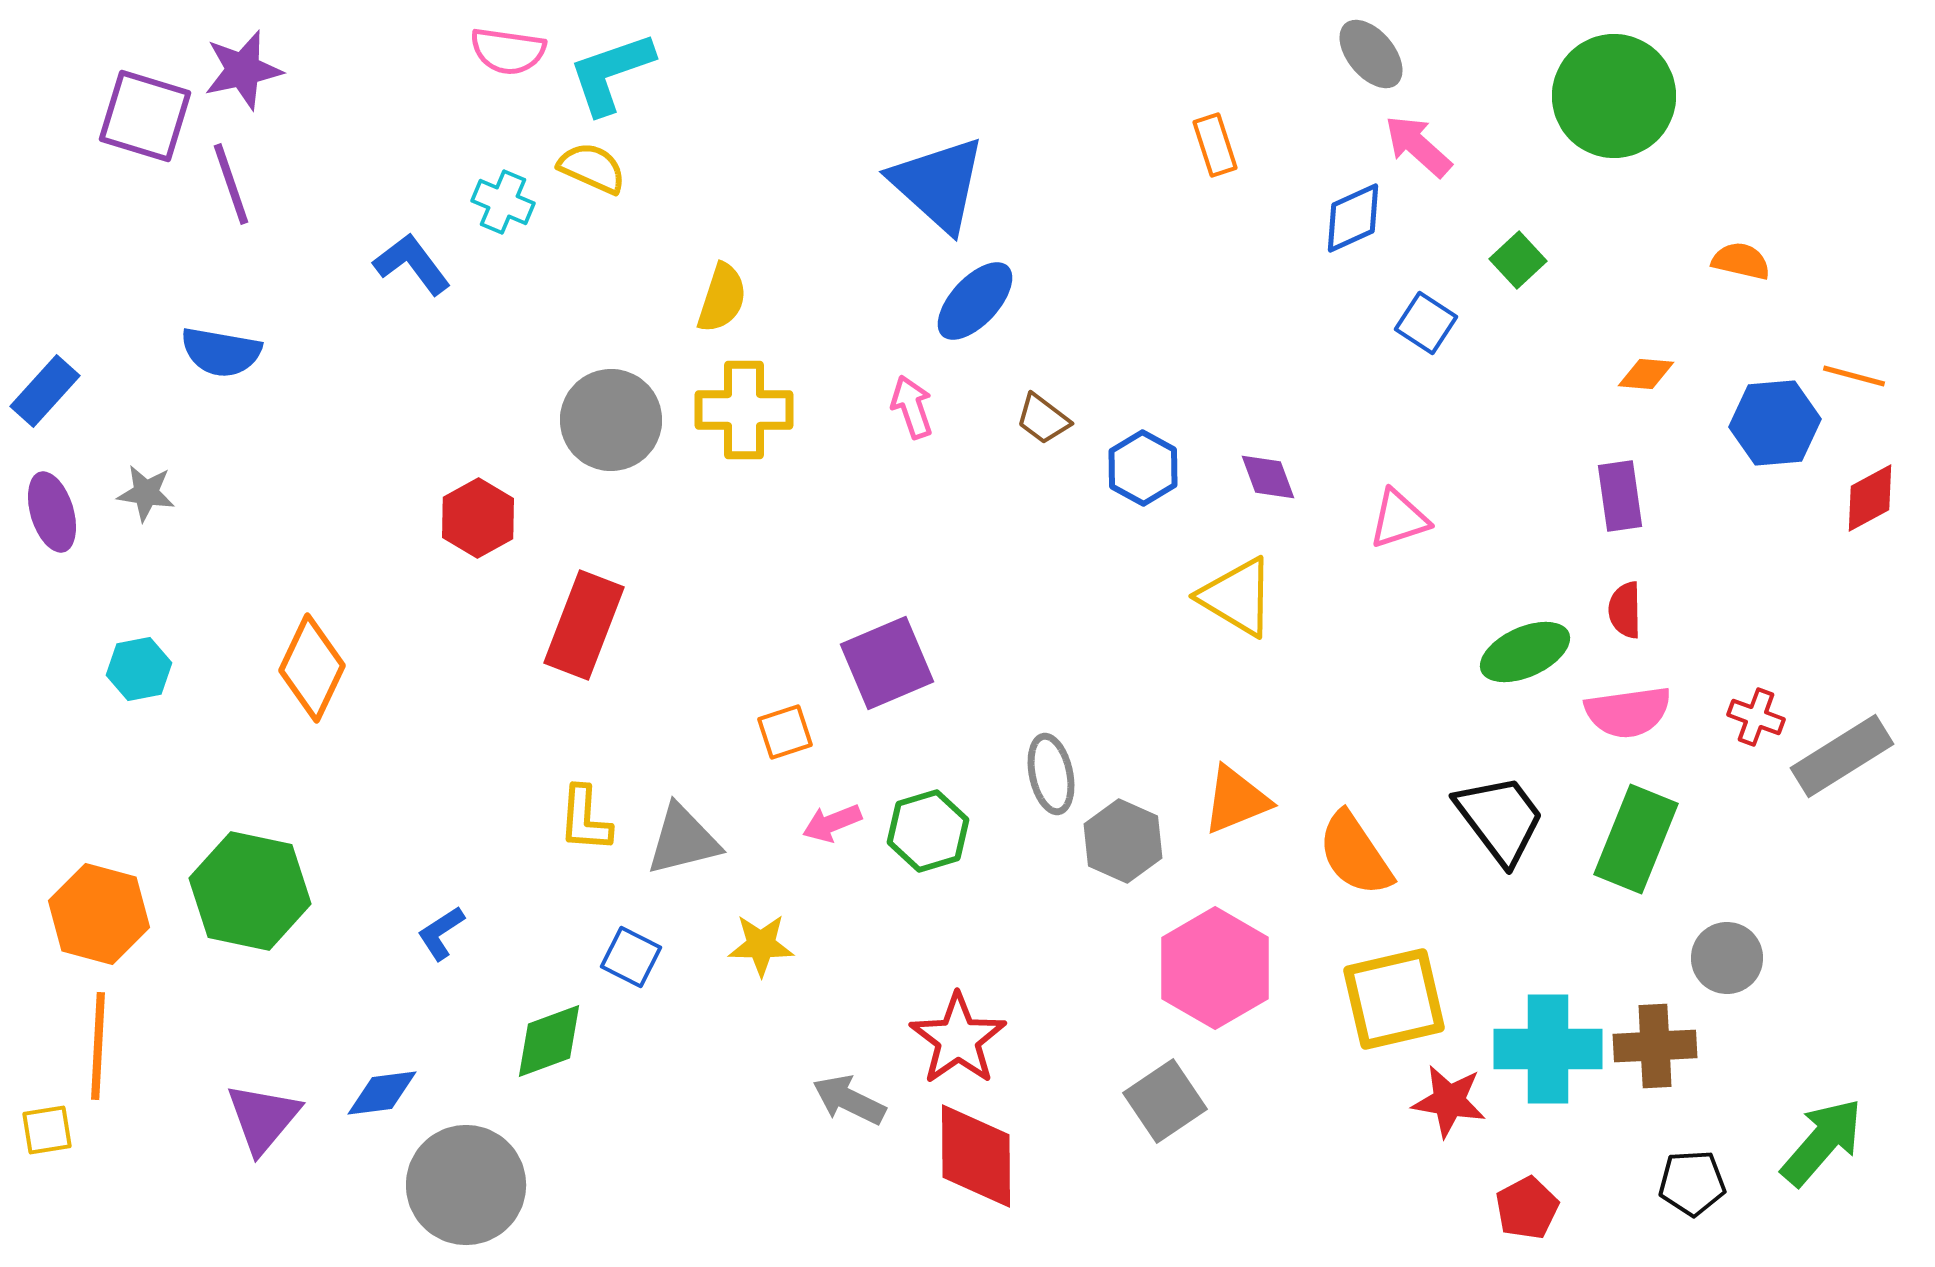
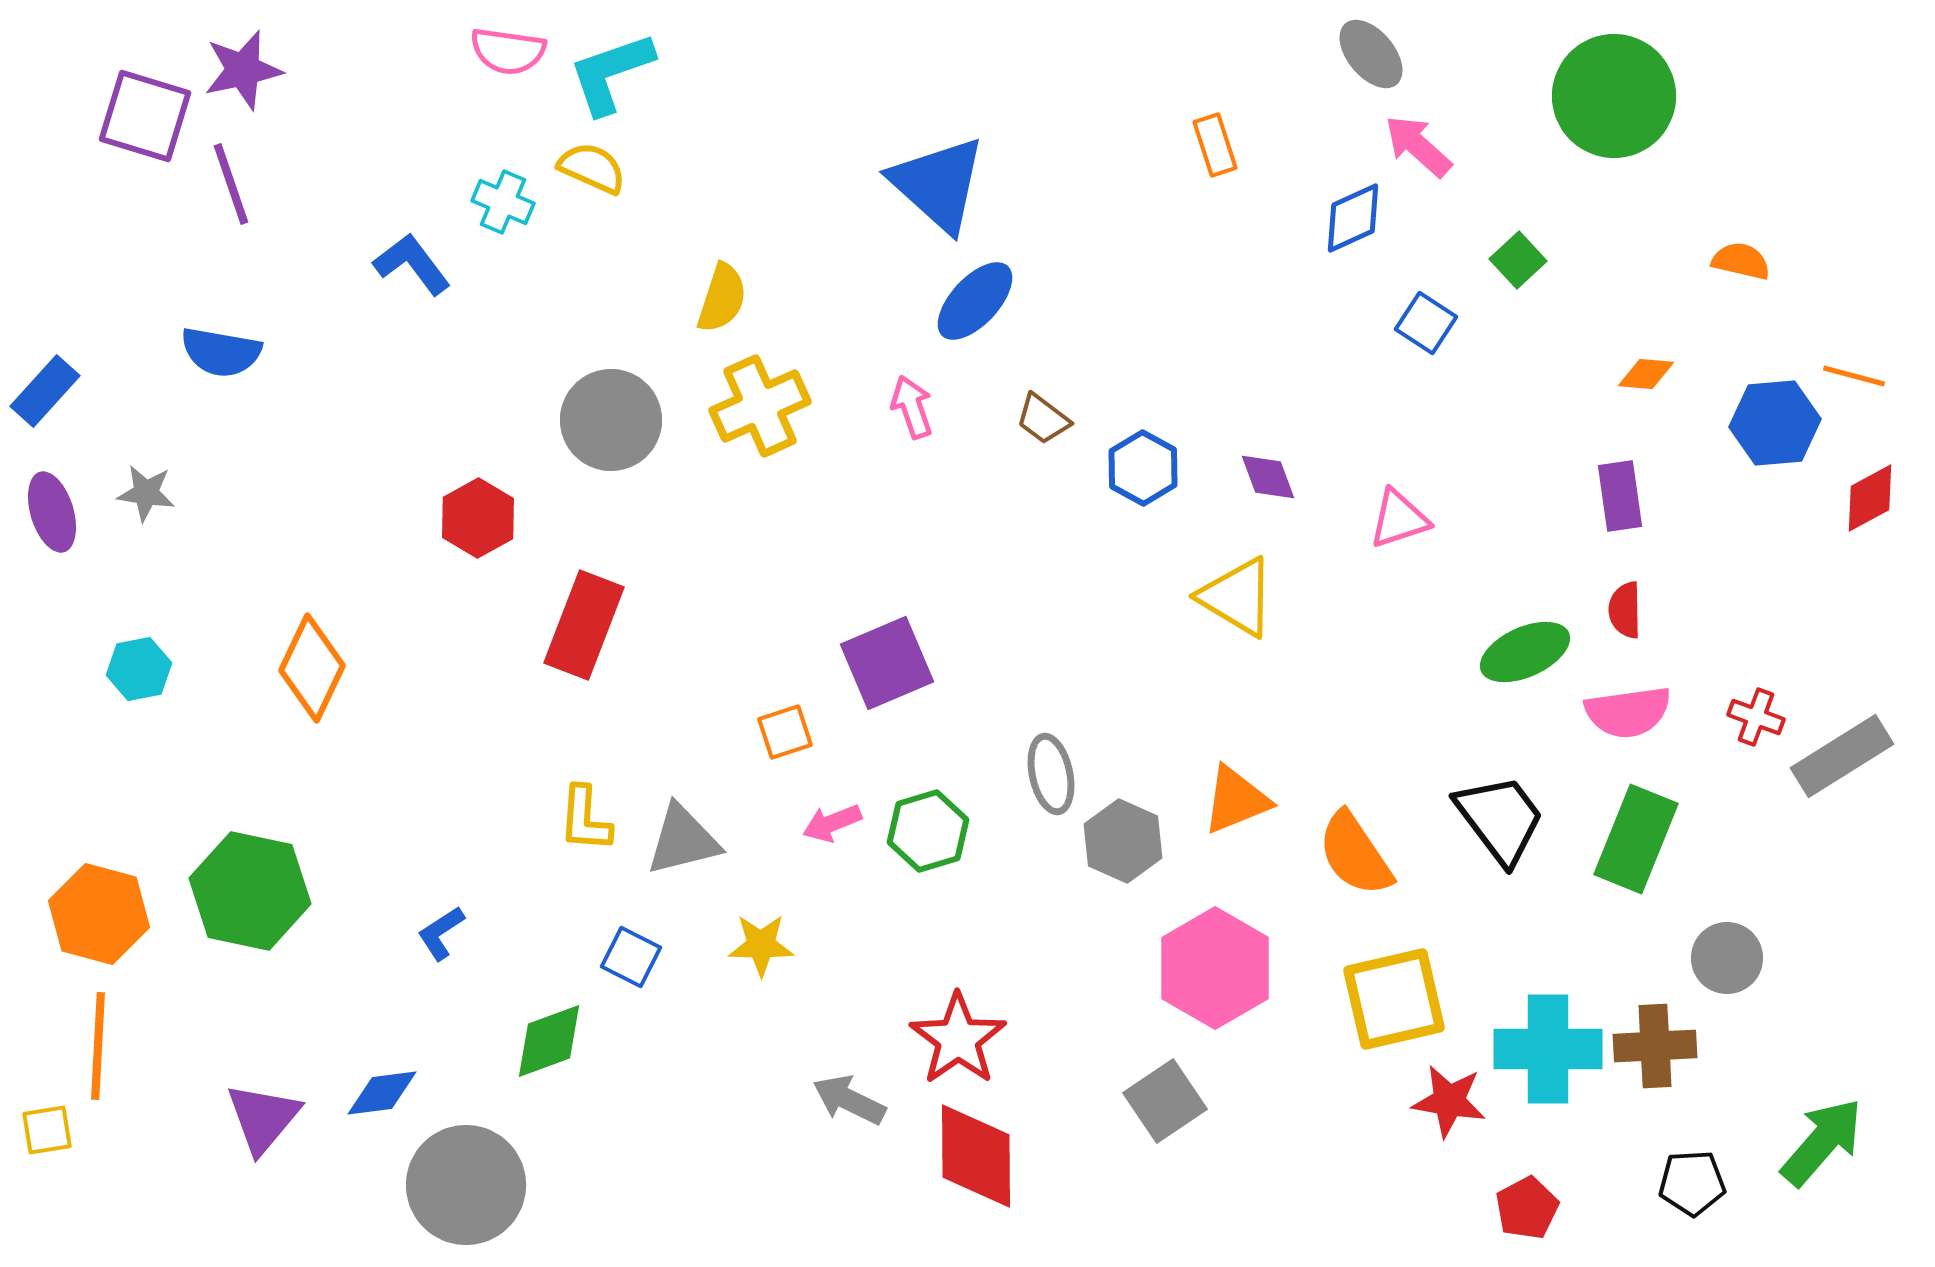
yellow cross at (744, 410): moved 16 px right, 4 px up; rotated 24 degrees counterclockwise
